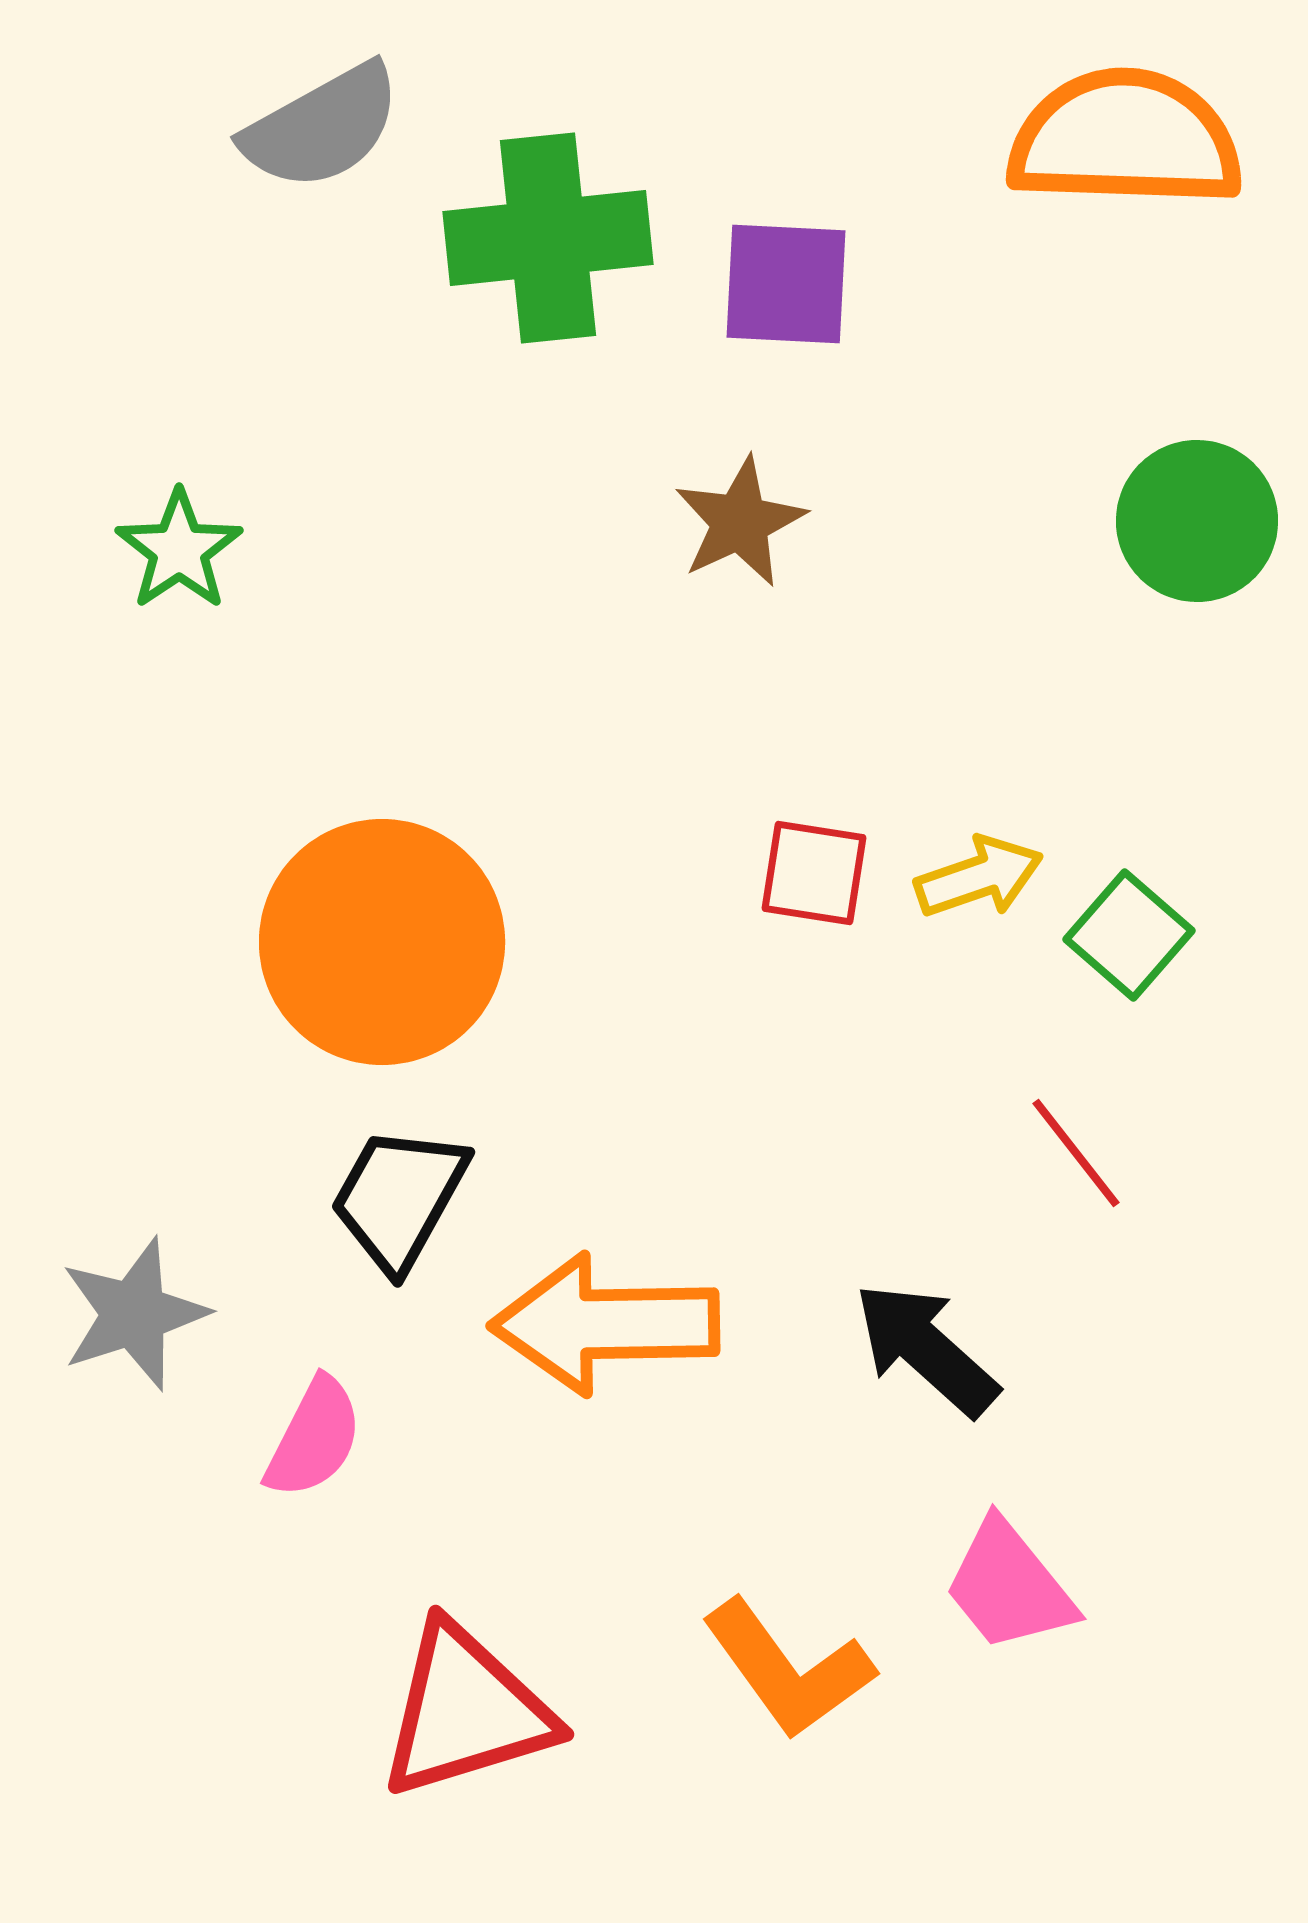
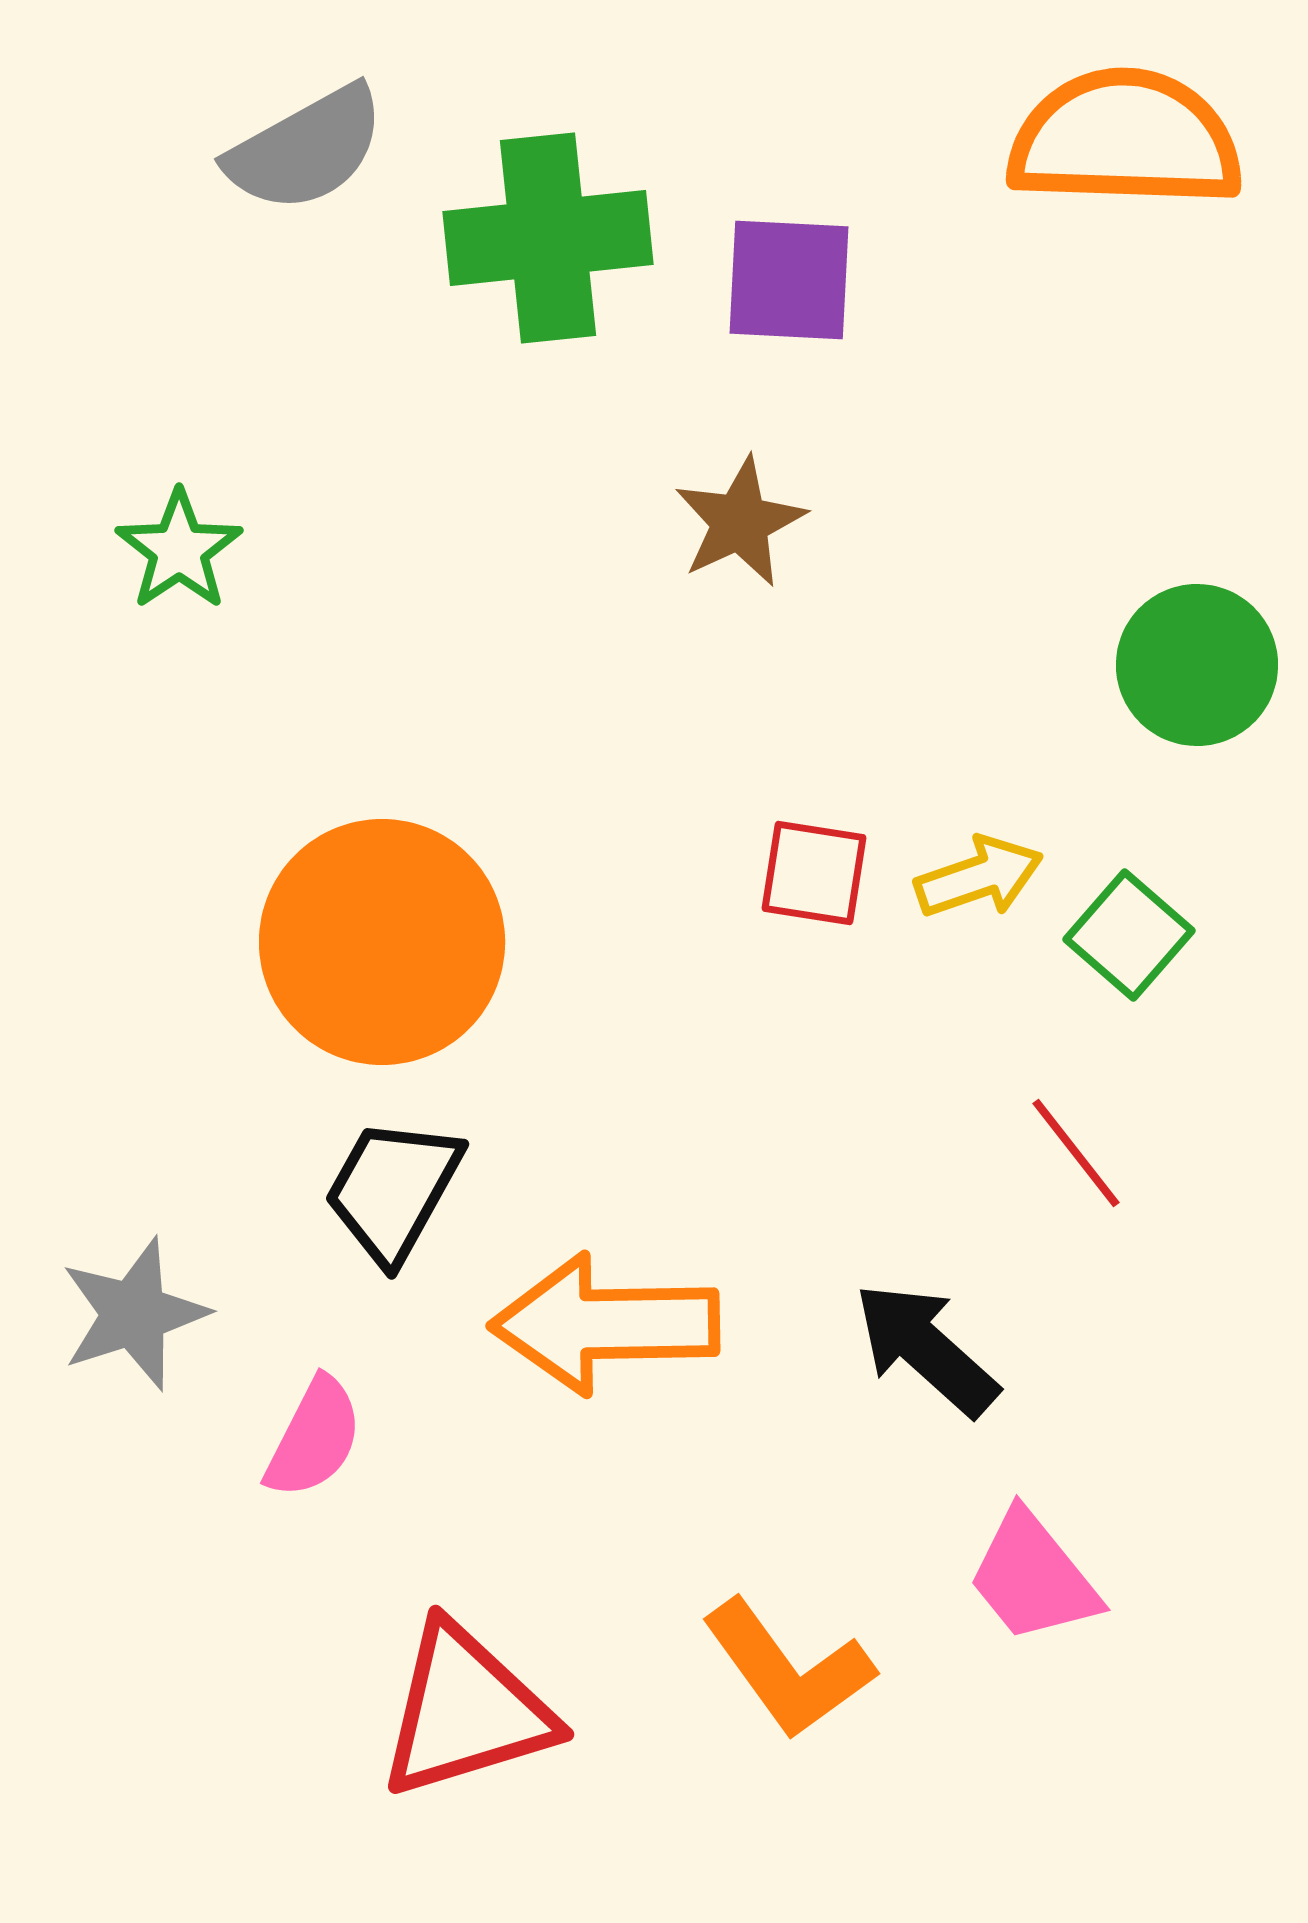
gray semicircle: moved 16 px left, 22 px down
purple square: moved 3 px right, 4 px up
green circle: moved 144 px down
black trapezoid: moved 6 px left, 8 px up
pink trapezoid: moved 24 px right, 9 px up
